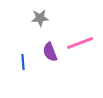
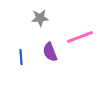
pink line: moved 6 px up
blue line: moved 2 px left, 5 px up
